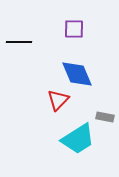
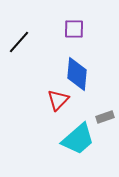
black line: rotated 50 degrees counterclockwise
blue diamond: rotated 28 degrees clockwise
gray rectangle: rotated 30 degrees counterclockwise
cyan trapezoid: rotated 9 degrees counterclockwise
